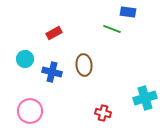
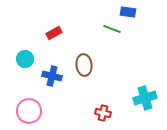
blue cross: moved 4 px down
pink circle: moved 1 px left
